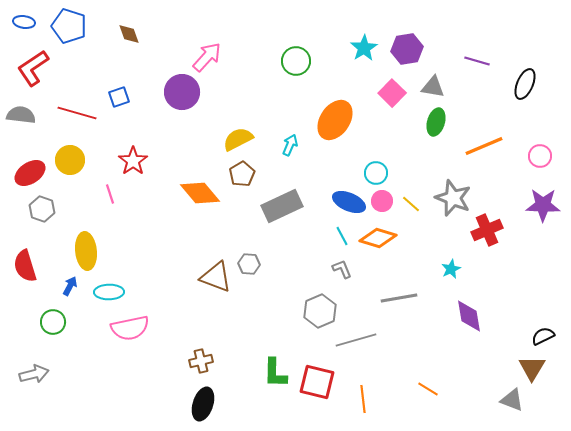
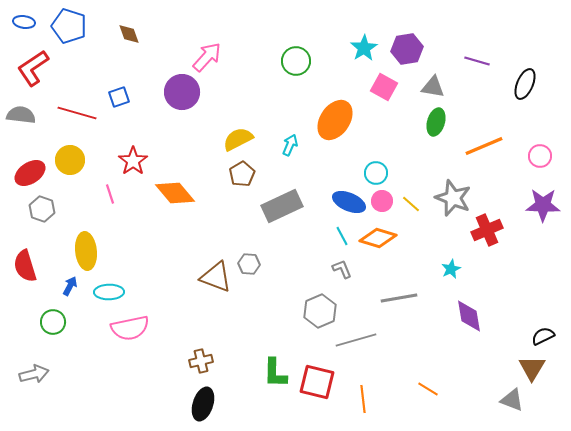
pink square at (392, 93): moved 8 px left, 6 px up; rotated 16 degrees counterclockwise
orange diamond at (200, 193): moved 25 px left
